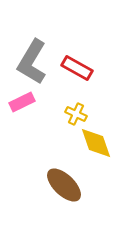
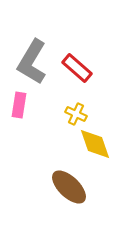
red rectangle: rotated 12 degrees clockwise
pink rectangle: moved 3 px left, 3 px down; rotated 55 degrees counterclockwise
yellow diamond: moved 1 px left, 1 px down
brown ellipse: moved 5 px right, 2 px down
